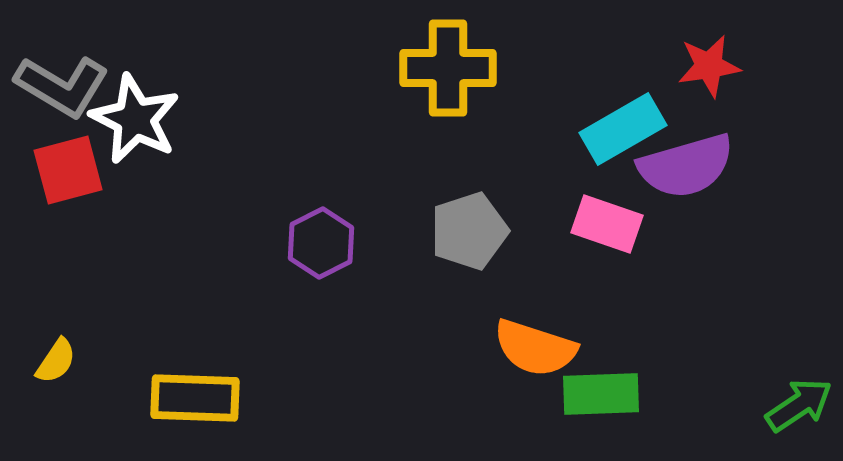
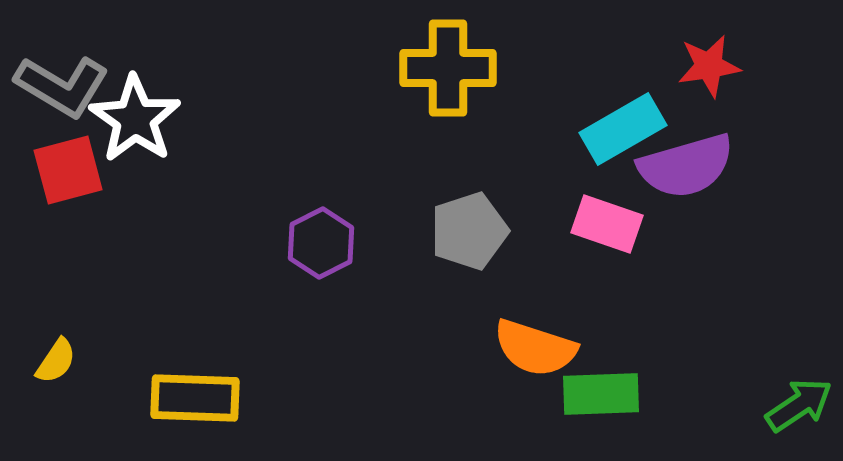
white star: rotated 8 degrees clockwise
